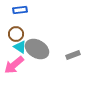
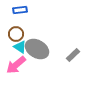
gray rectangle: rotated 24 degrees counterclockwise
pink arrow: moved 2 px right
